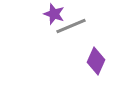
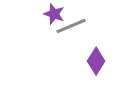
purple diamond: rotated 8 degrees clockwise
